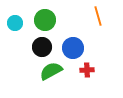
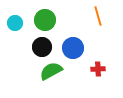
red cross: moved 11 px right, 1 px up
